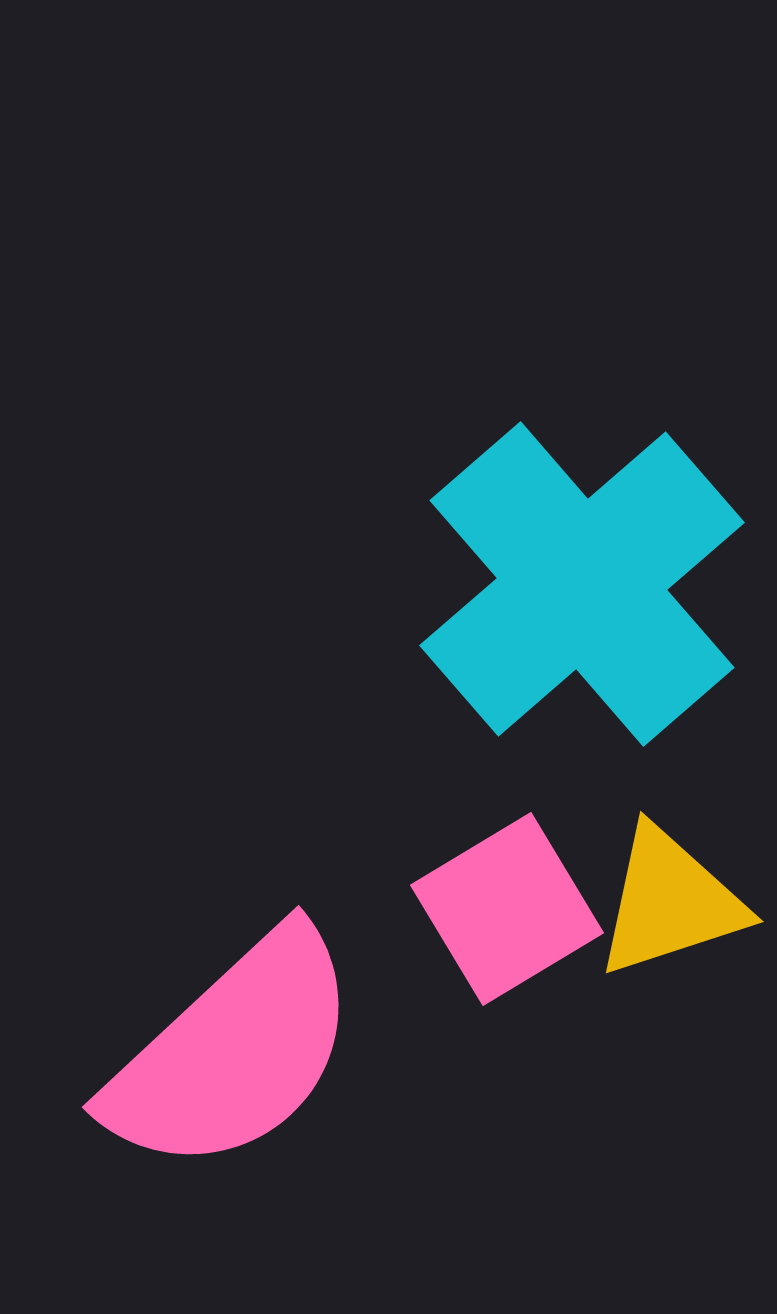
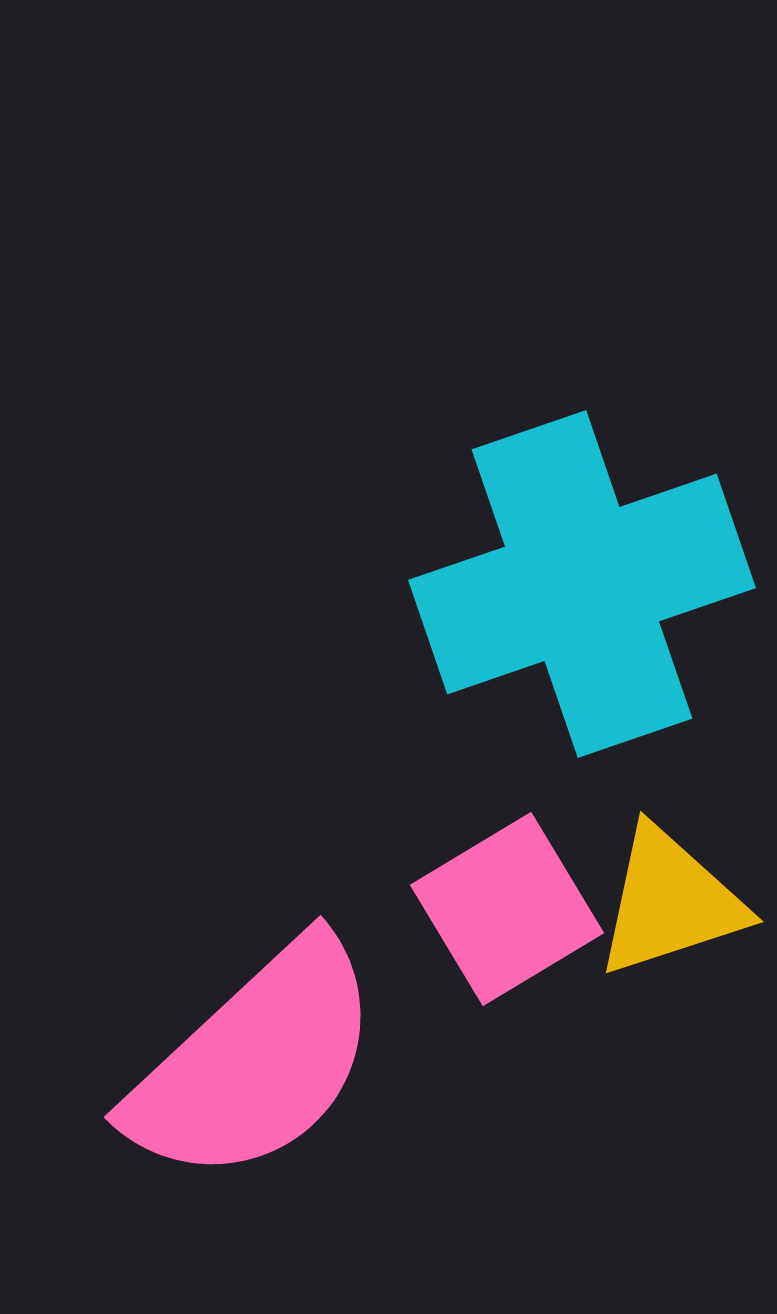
cyan cross: rotated 22 degrees clockwise
pink semicircle: moved 22 px right, 10 px down
